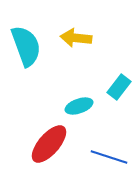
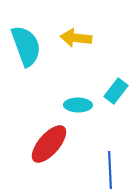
cyan rectangle: moved 3 px left, 4 px down
cyan ellipse: moved 1 px left, 1 px up; rotated 20 degrees clockwise
blue line: moved 1 px right, 13 px down; rotated 69 degrees clockwise
